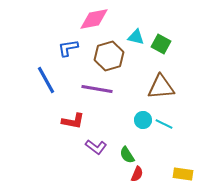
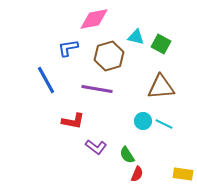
cyan circle: moved 1 px down
